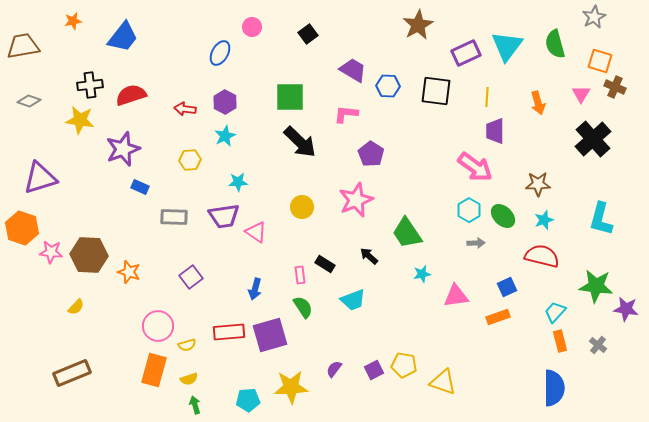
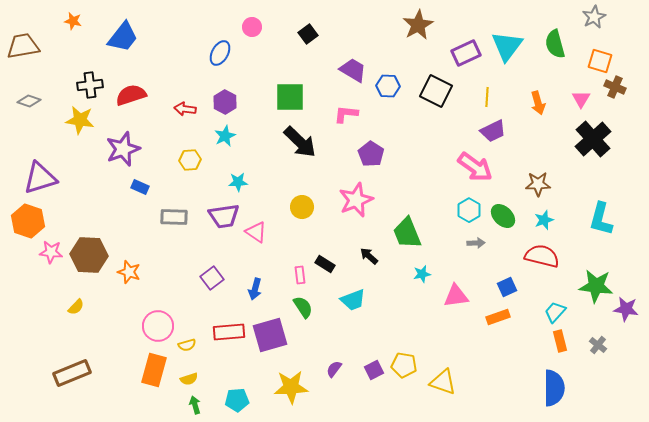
orange star at (73, 21): rotated 24 degrees clockwise
black square at (436, 91): rotated 20 degrees clockwise
pink triangle at (581, 94): moved 5 px down
purple trapezoid at (495, 131): moved 2 px left; rotated 116 degrees counterclockwise
orange hexagon at (22, 228): moved 6 px right, 7 px up
green trapezoid at (407, 233): rotated 12 degrees clockwise
purple square at (191, 277): moved 21 px right, 1 px down
cyan pentagon at (248, 400): moved 11 px left
